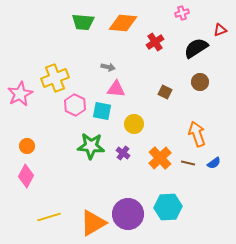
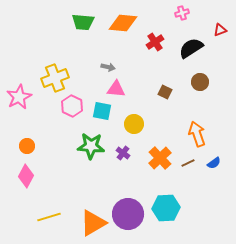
black semicircle: moved 5 px left
pink star: moved 1 px left, 3 px down
pink hexagon: moved 3 px left, 1 px down
brown line: rotated 40 degrees counterclockwise
cyan hexagon: moved 2 px left, 1 px down
